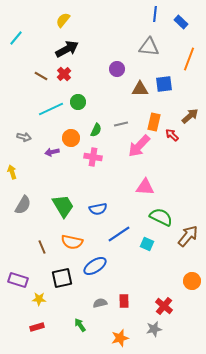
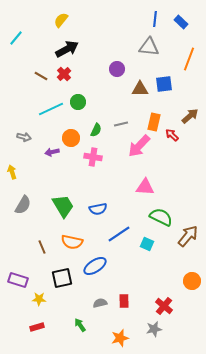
blue line at (155, 14): moved 5 px down
yellow semicircle at (63, 20): moved 2 px left
